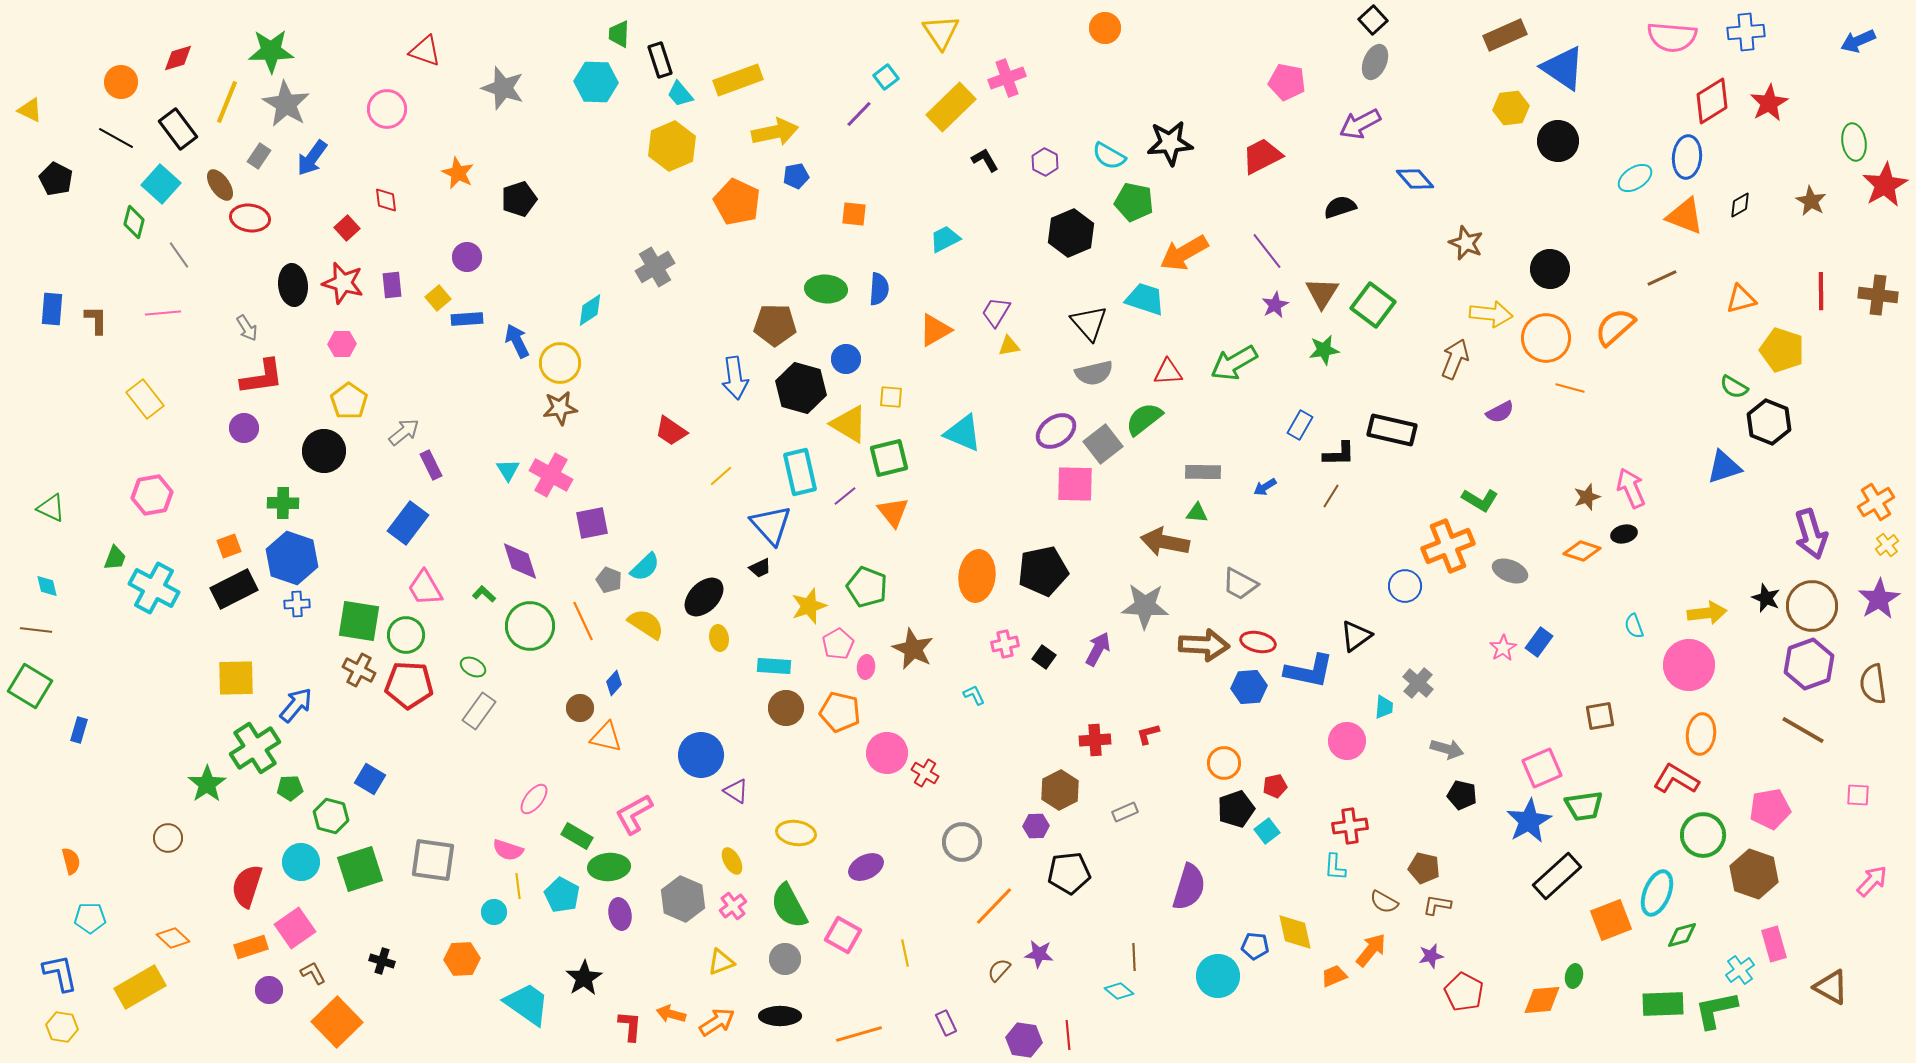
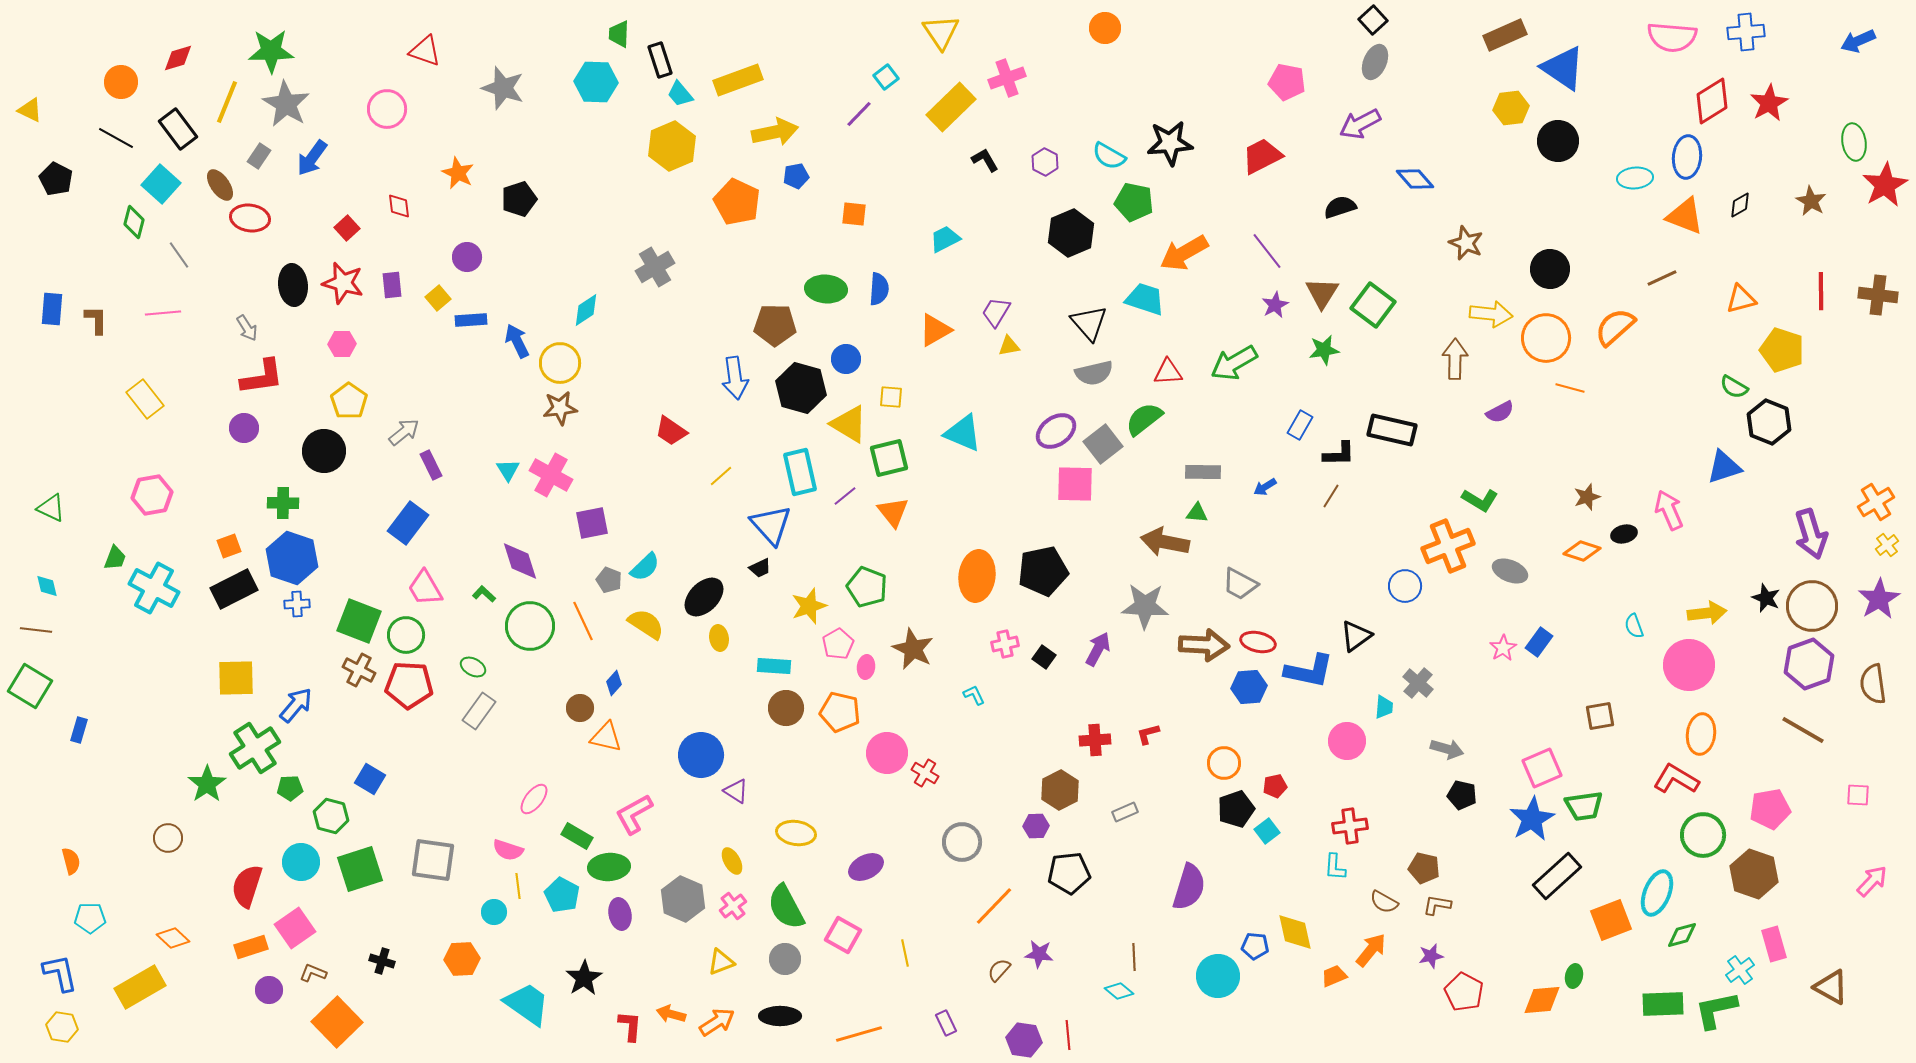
cyan ellipse at (1635, 178): rotated 28 degrees clockwise
red diamond at (386, 200): moved 13 px right, 6 px down
cyan diamond at (590, 310): moved 4 px left
blue rectangle at (467, 319): moved 4 px right, 1 px down
brown arrow at (1455, 359): rotated 21 degrees counterclockwise
pink arrow at (1631, 488): moved 38 px right, 22 px down
green square at (359, 621): rotated 12 degrees clockwise
blue star at (1529, 821): moved 3 px right, 2 px up
green semicircle at (789, 906): moved 3 px left, 1 px down
brown L-shape at (313, 973): rotated 40 degrees counterclockwise
